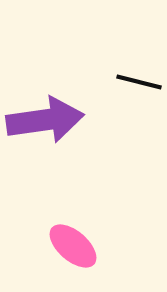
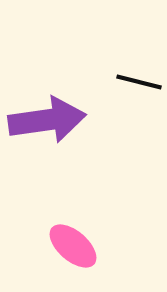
purple arrow: moved 2 px right
